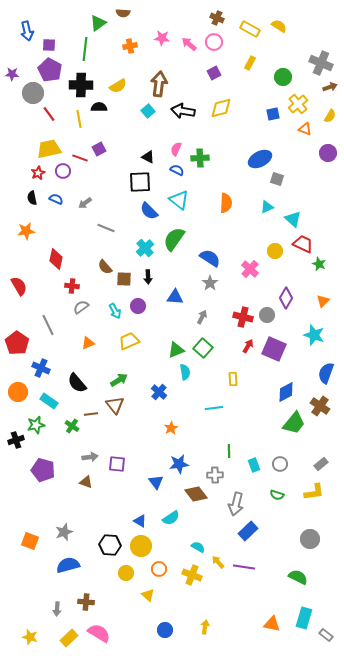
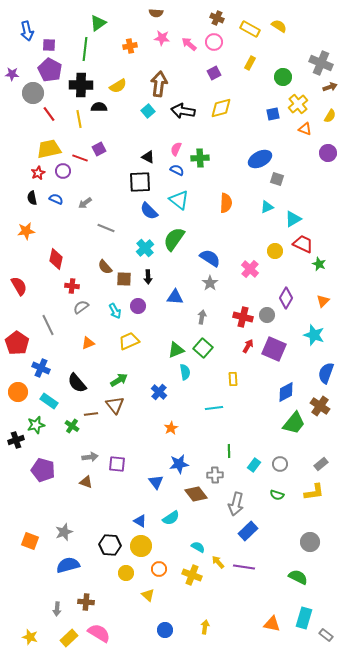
brown semicircle at (123, 13): moved 33 px right
cyan triangle at (293, 219): rotated 48 degrees clockwise
gray arrow at (202, 317): rotated 16 degrees counterclockwise
cyan rectangle at (254, 465): rotated 56 degrees clockwise
gray circle at (310, 539): moved 3 px down
